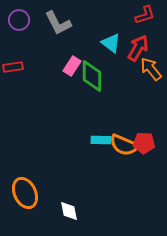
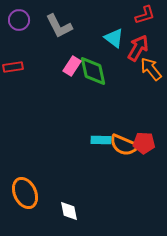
gray L-shape: moved 1 px right, 3 px down
cyan triangle: moved 3 px right, 5 px up
green diamond: moved 1 px right, 5 px up; rotated 12 degrees counterclockwise
